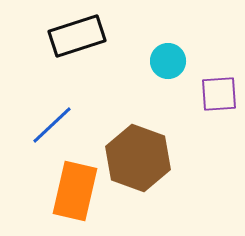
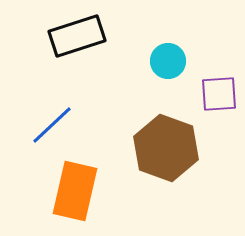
brown hexagon: moved 28 px right, 10 px up
